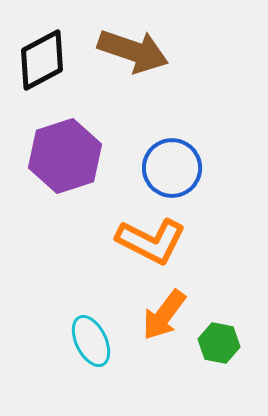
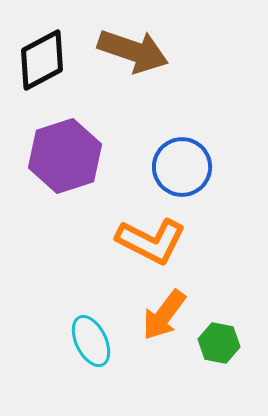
blue circle: moved 10 px right, 1 px up
